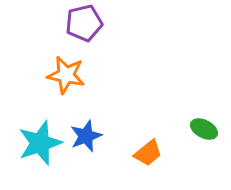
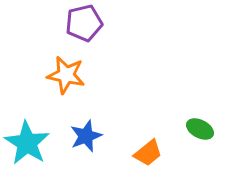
green ellipse: moved 4 px left
cyan star: moved 13 px left; rotated 21 degrees counterclockwise
